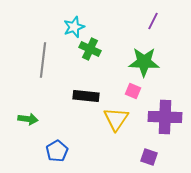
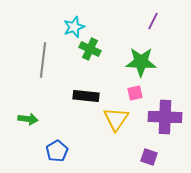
green star: moved 3 px left
pink square: moved 2 px right, 2 px down; rotated 35 degrees counterclockwise
